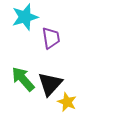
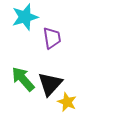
purple trapezoid: moved 1 px right
